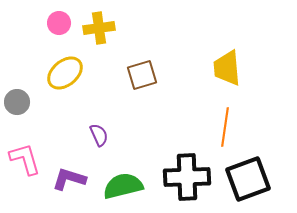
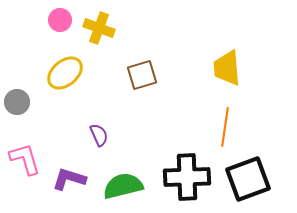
pink circle: moved 1 px right, 3 px up
yellow cross: rotated 28 degrees clockwise
